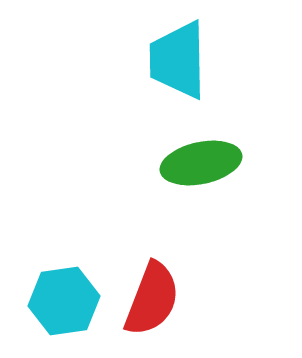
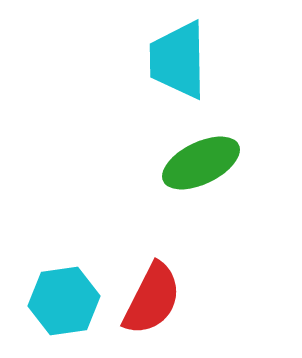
green ellipse: rotated 14 degrees counterclockwise
red semicircle: rotated 6 degrees clockwise
